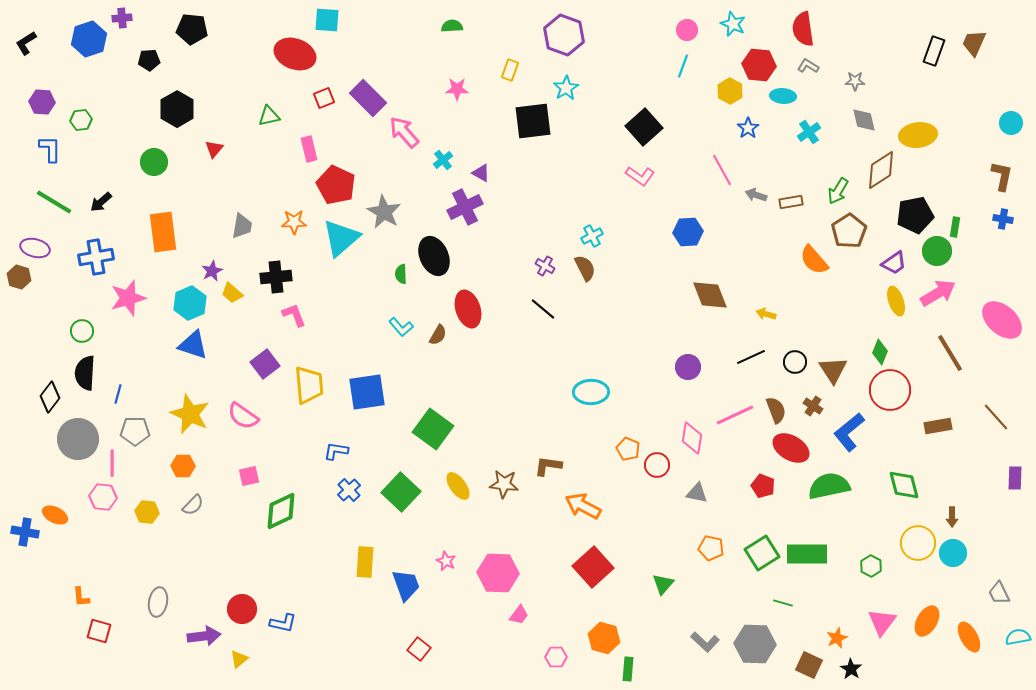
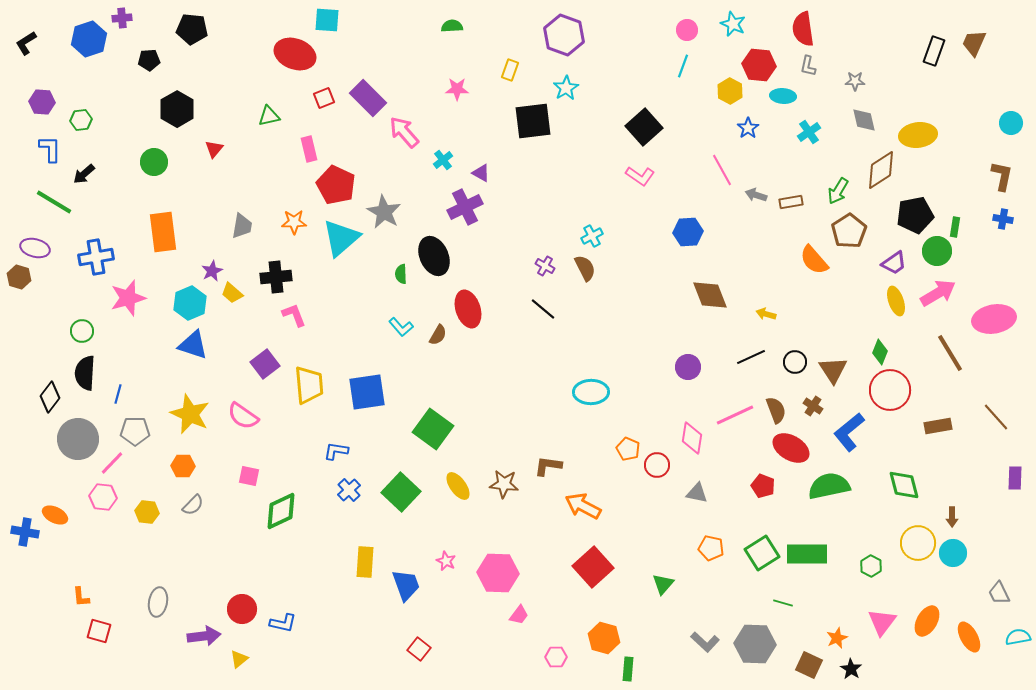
gray L-shape at (808, 66): rotated 110 degrees counterclockwise
black arrow at (101, 202): moved 17 px left, 28 px up
pink ellipse at (1002, 320): moved 8 px left, 1 px up; rotated 51 degrees counterclockwise
pink line at (112, 463): rotated 44 degrees clockwise
pink square at (249, 476): rotated 25 degrees clockwise
